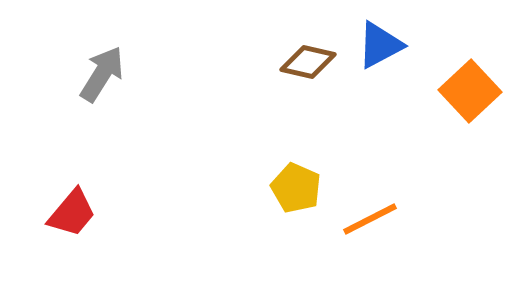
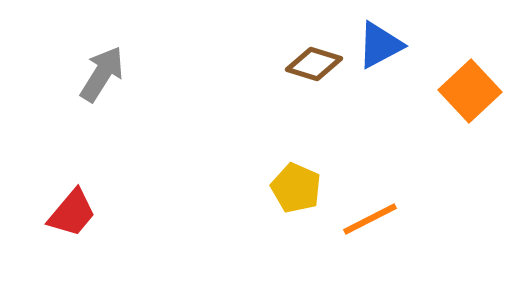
brown diamond: moved 6 px right, 2 px down; rotated 4 degrees clockwise
